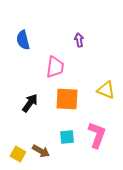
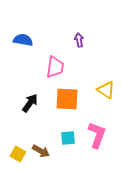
blue semicircle: rotated 114 degrees clockwise
yellow triangle: rotated 12 degrees clockwise
cyan square: moved 1 px right, 1 px down
